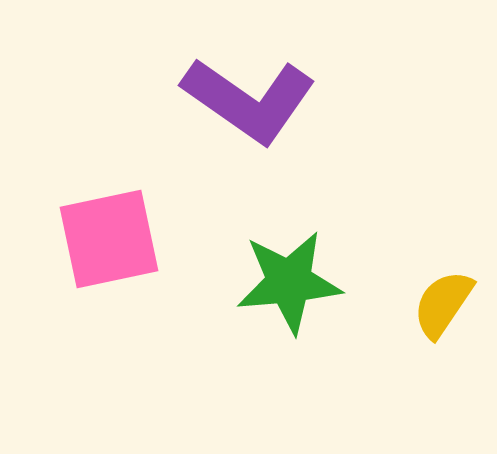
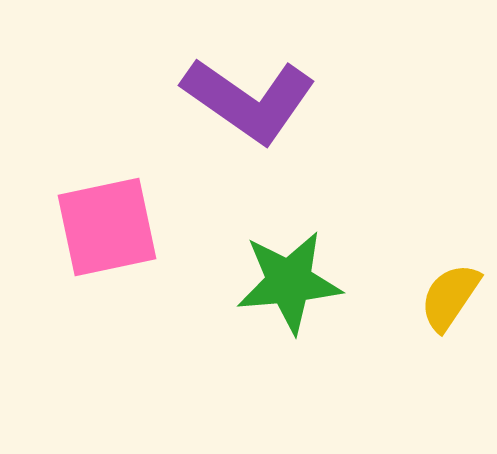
pink square: moved 2 px left, 12 px up
yellow semicircle: moved 7 px right, 7 px up
